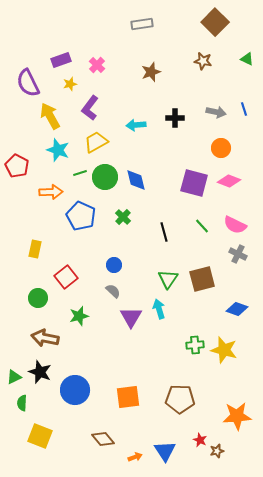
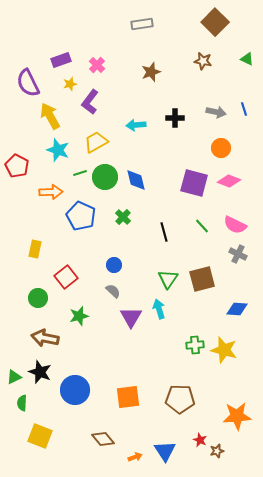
purple L-shape at (90, 108): moved 6 px up
blue diamond at (237, 309): rotated 15 degrees counterclockwise
